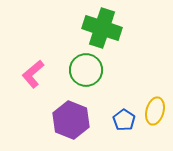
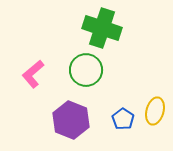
blue pentagon: moved 1 px left, 1 px up
